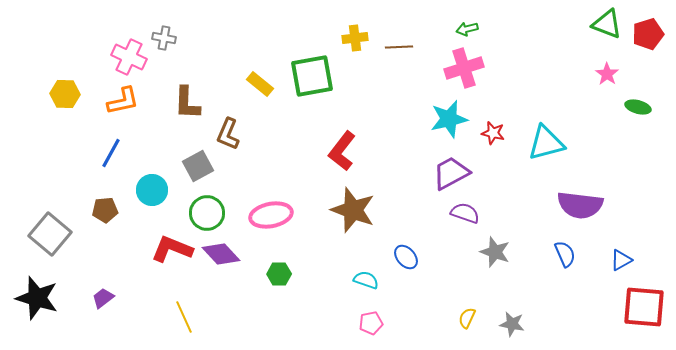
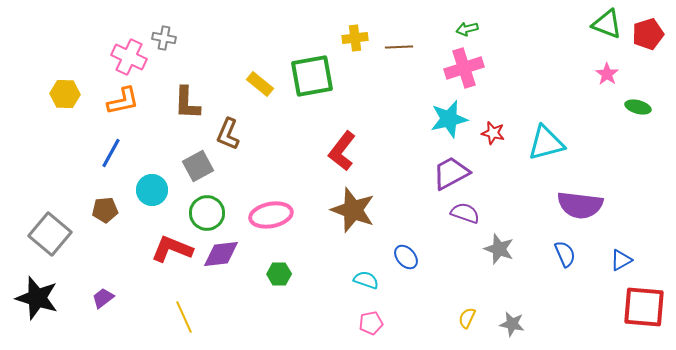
gray star at (495, 252): moved 4 px right, 3 px up
purple diamond at (221, 254): rotated 54 degrees counterclockwise
